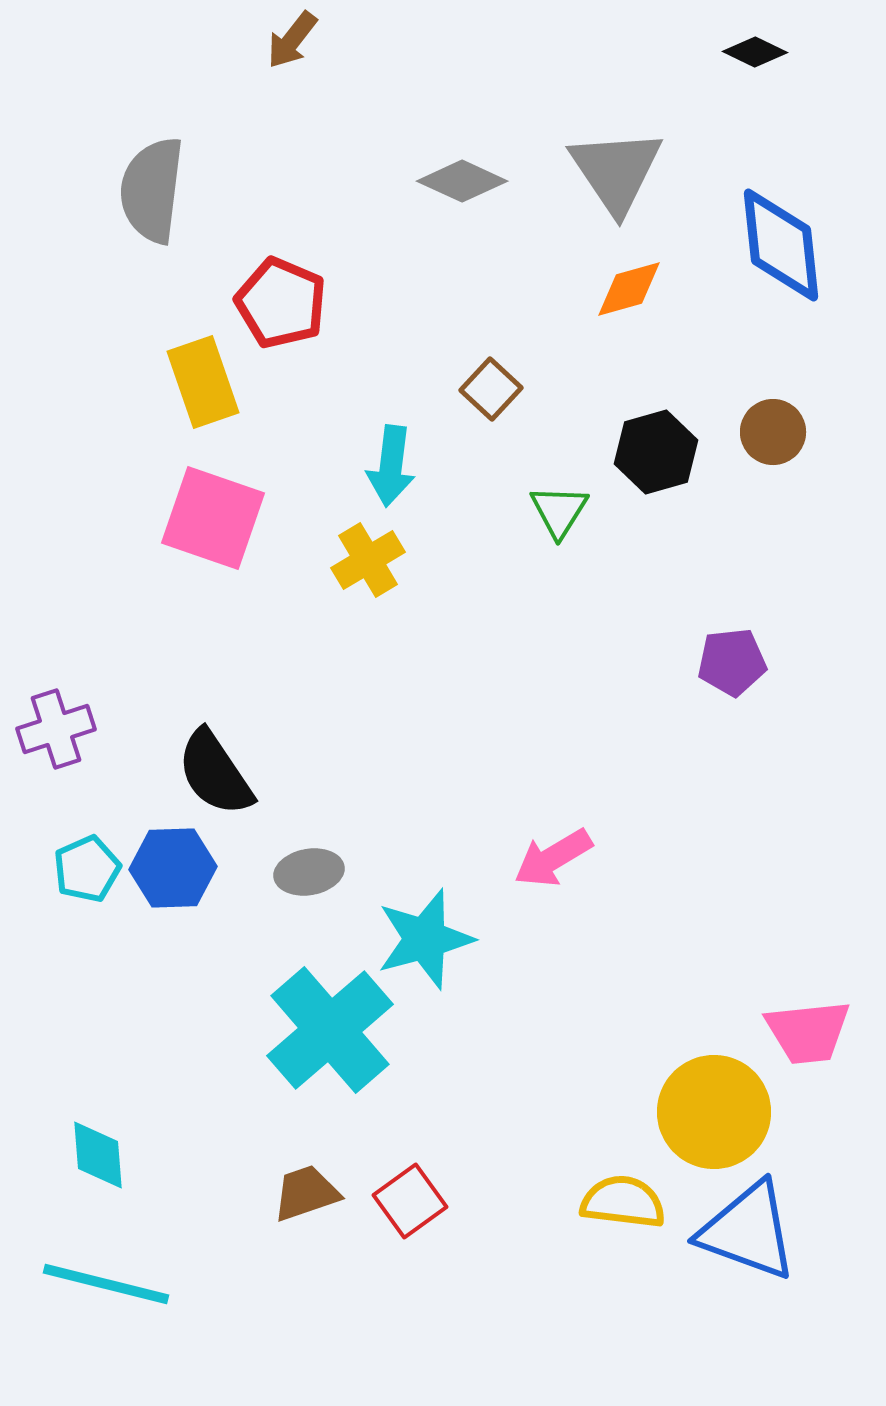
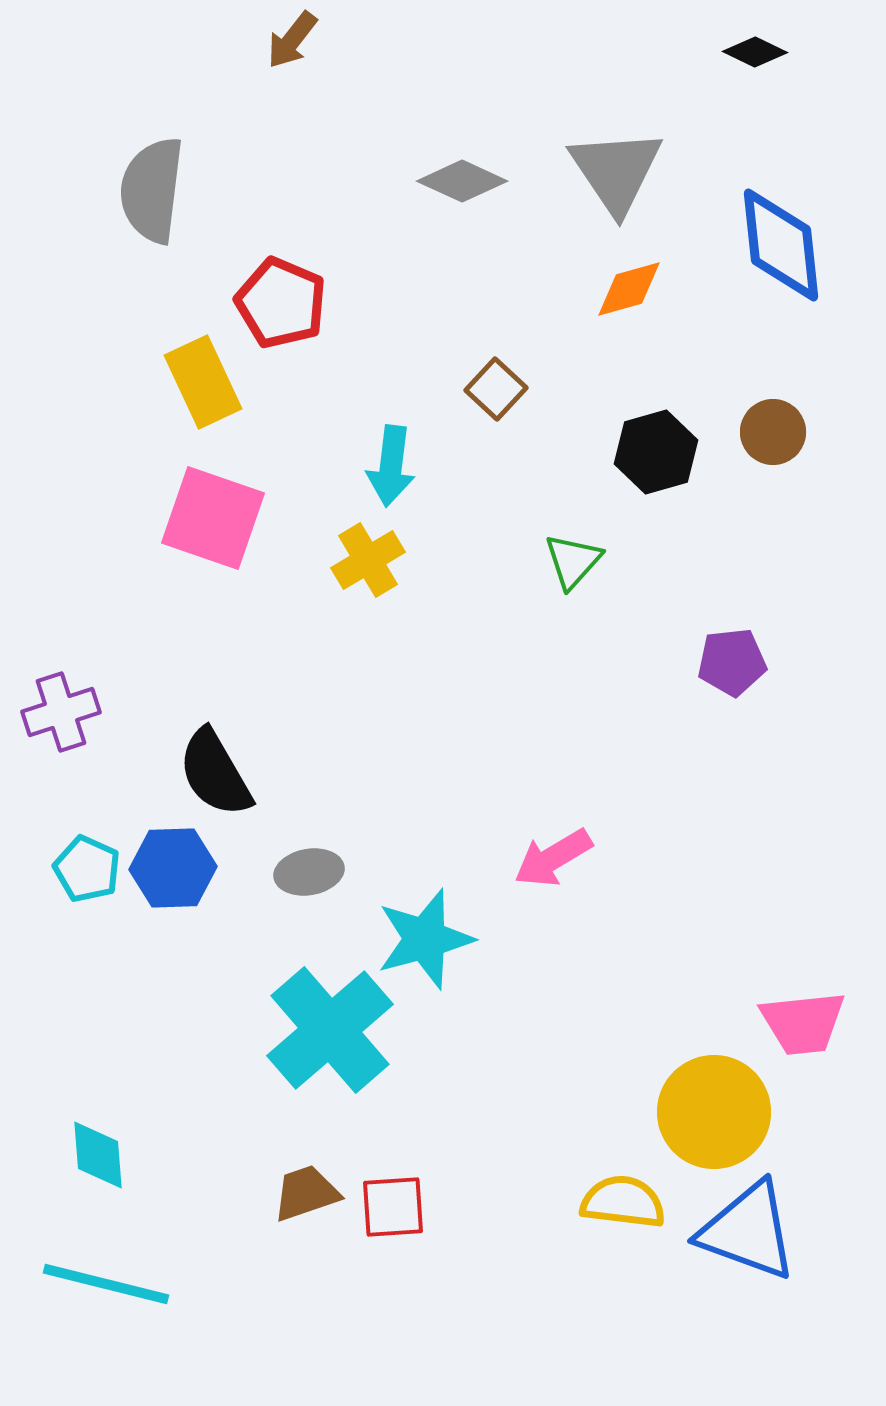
yellow rectangle: rotated 6 degrees counterclockwise
brown square: moved 5 px right
green triangle: moved 14 px right, 50 px down; rotated 10 degrees clockwise
purple cross: moved 5 px right, 17 px up
black semicircle: rotated 4 degrees clockwise
cyan pentagon: rotated 24 degrees counterclockwise
pink trapezoid: moved 5 px left, 9 px up
red square: moved 17 px left, 6 px down; rotated 32 degrees clockwise
